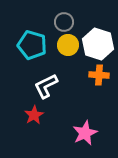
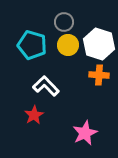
white hexagon: moved 1 px right
white L-shape: rotated 72 degrees clockwise
